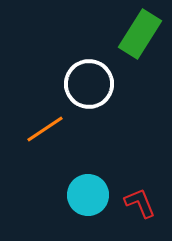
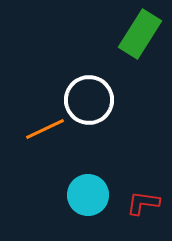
white circle: moved 16 px down
orange line: rotated 9 degrees clockwise
red L-shape: moved 3 px right; rotated 60 degrees counterclockwise
